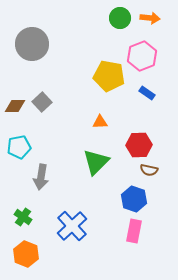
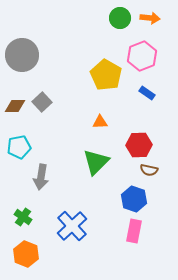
gray circle: moved 10 px left, 11 px down
yellow pentagon: moved 3 px left, 1 px up; rotated 20 degrees clockwise
